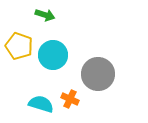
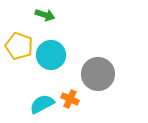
cyan circle: moved 2 px left
cyan semicircle: moved 1 px right; rotated 45 degrees counterclockwise
